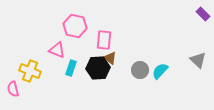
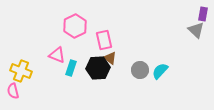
purple rectangle: rotated 56 degrees clockwise
pink hexagon: rotated 20 degrees clockwise
pink rectangle: rotated 18 degrees counterclockwise
pink triangle: moved 5 px down
gray triangle: moved 2 px left, 30 px up
yellow cross: moved 9 px left
pink semicircle: moved 2 px down
